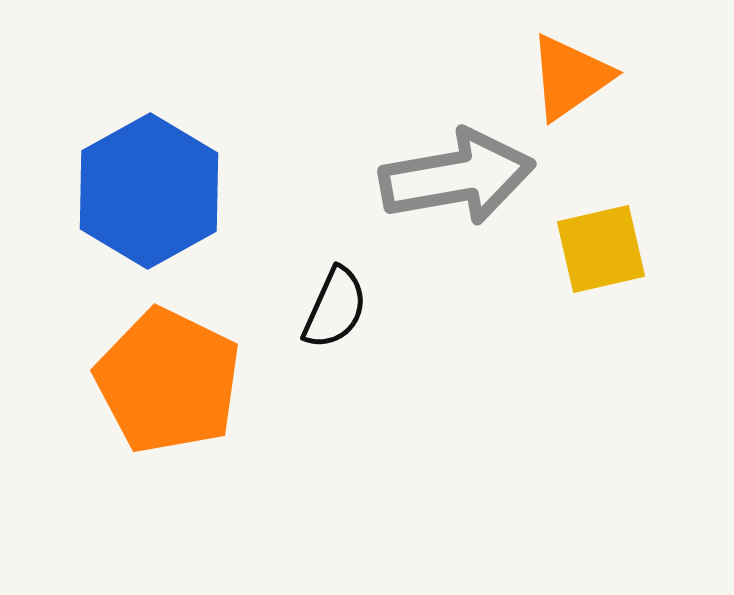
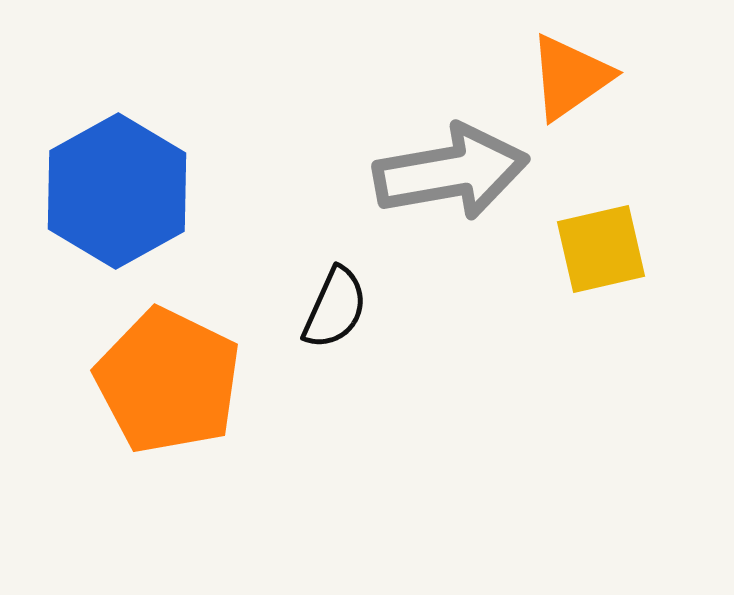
gray arrow: moved 6 px left, 5 px up
blue hexagon: moved 32 px left
